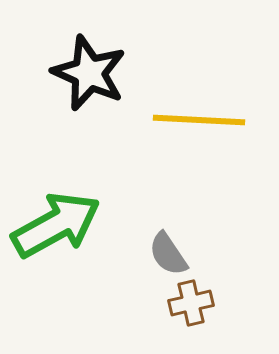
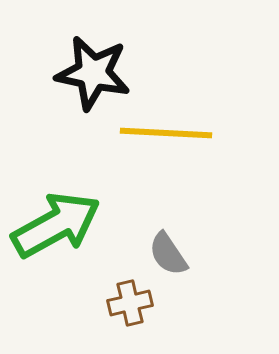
black star: moved 4 px right; rotated 12 degrees counterclockwise
yellow line: moved 33 px left, 13 px down
brown cross: moved 61 px left
